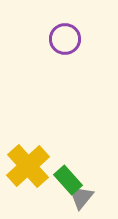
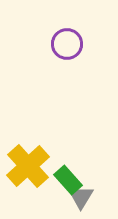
purple circle: moved 2 px right, 5 px down
gray triangle: rotated 8 degrees counterclockwise
